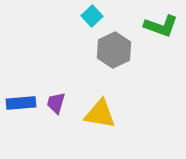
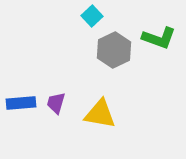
green L-shape: moved 2 px left, 12 px down
